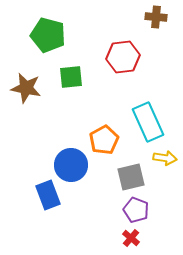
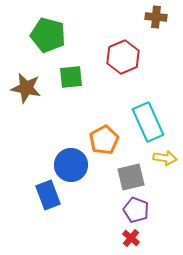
red hexagon: rotated 16 degrees counterclockwise
